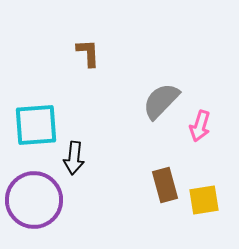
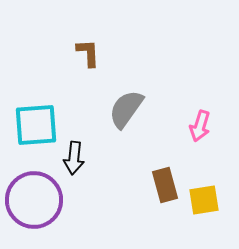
gray semicircle: moved 35 px left, 8 px down; rotated 9 degrees counterclockwise
